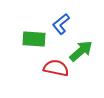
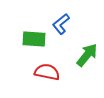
green arrow: moved 6 px right, 4 px down; rotated 10 degrees counterclockwise
red semicircle: moved 9 px left, 4 px down
